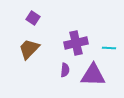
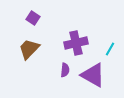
cyan line: moved 1 px right, 1 px down; rotated 64 degrees counterclockwise
purple triangle: rotated 28 degrees clockwise
